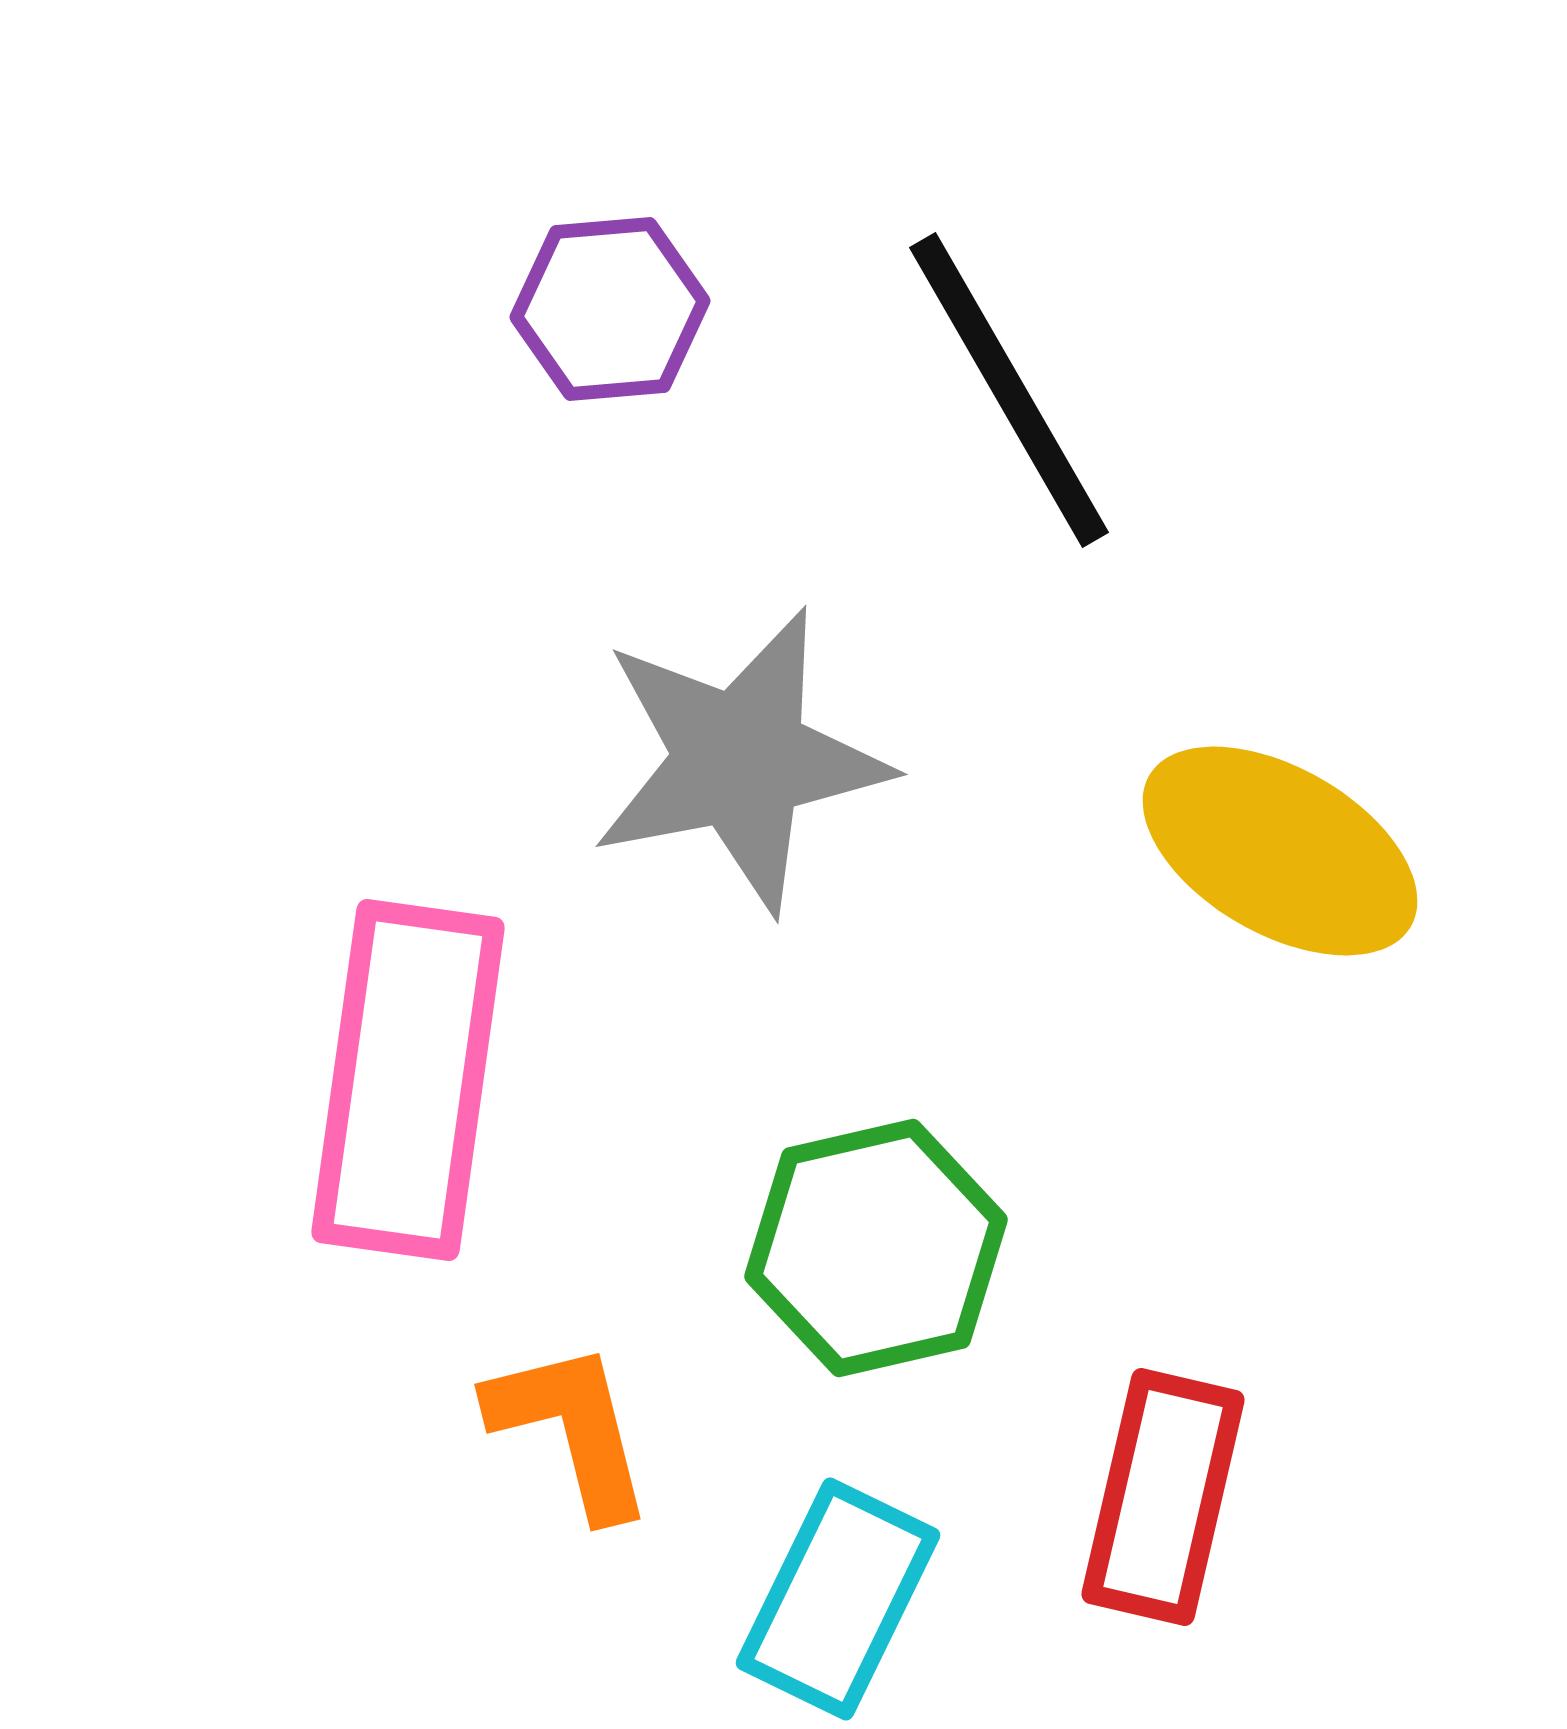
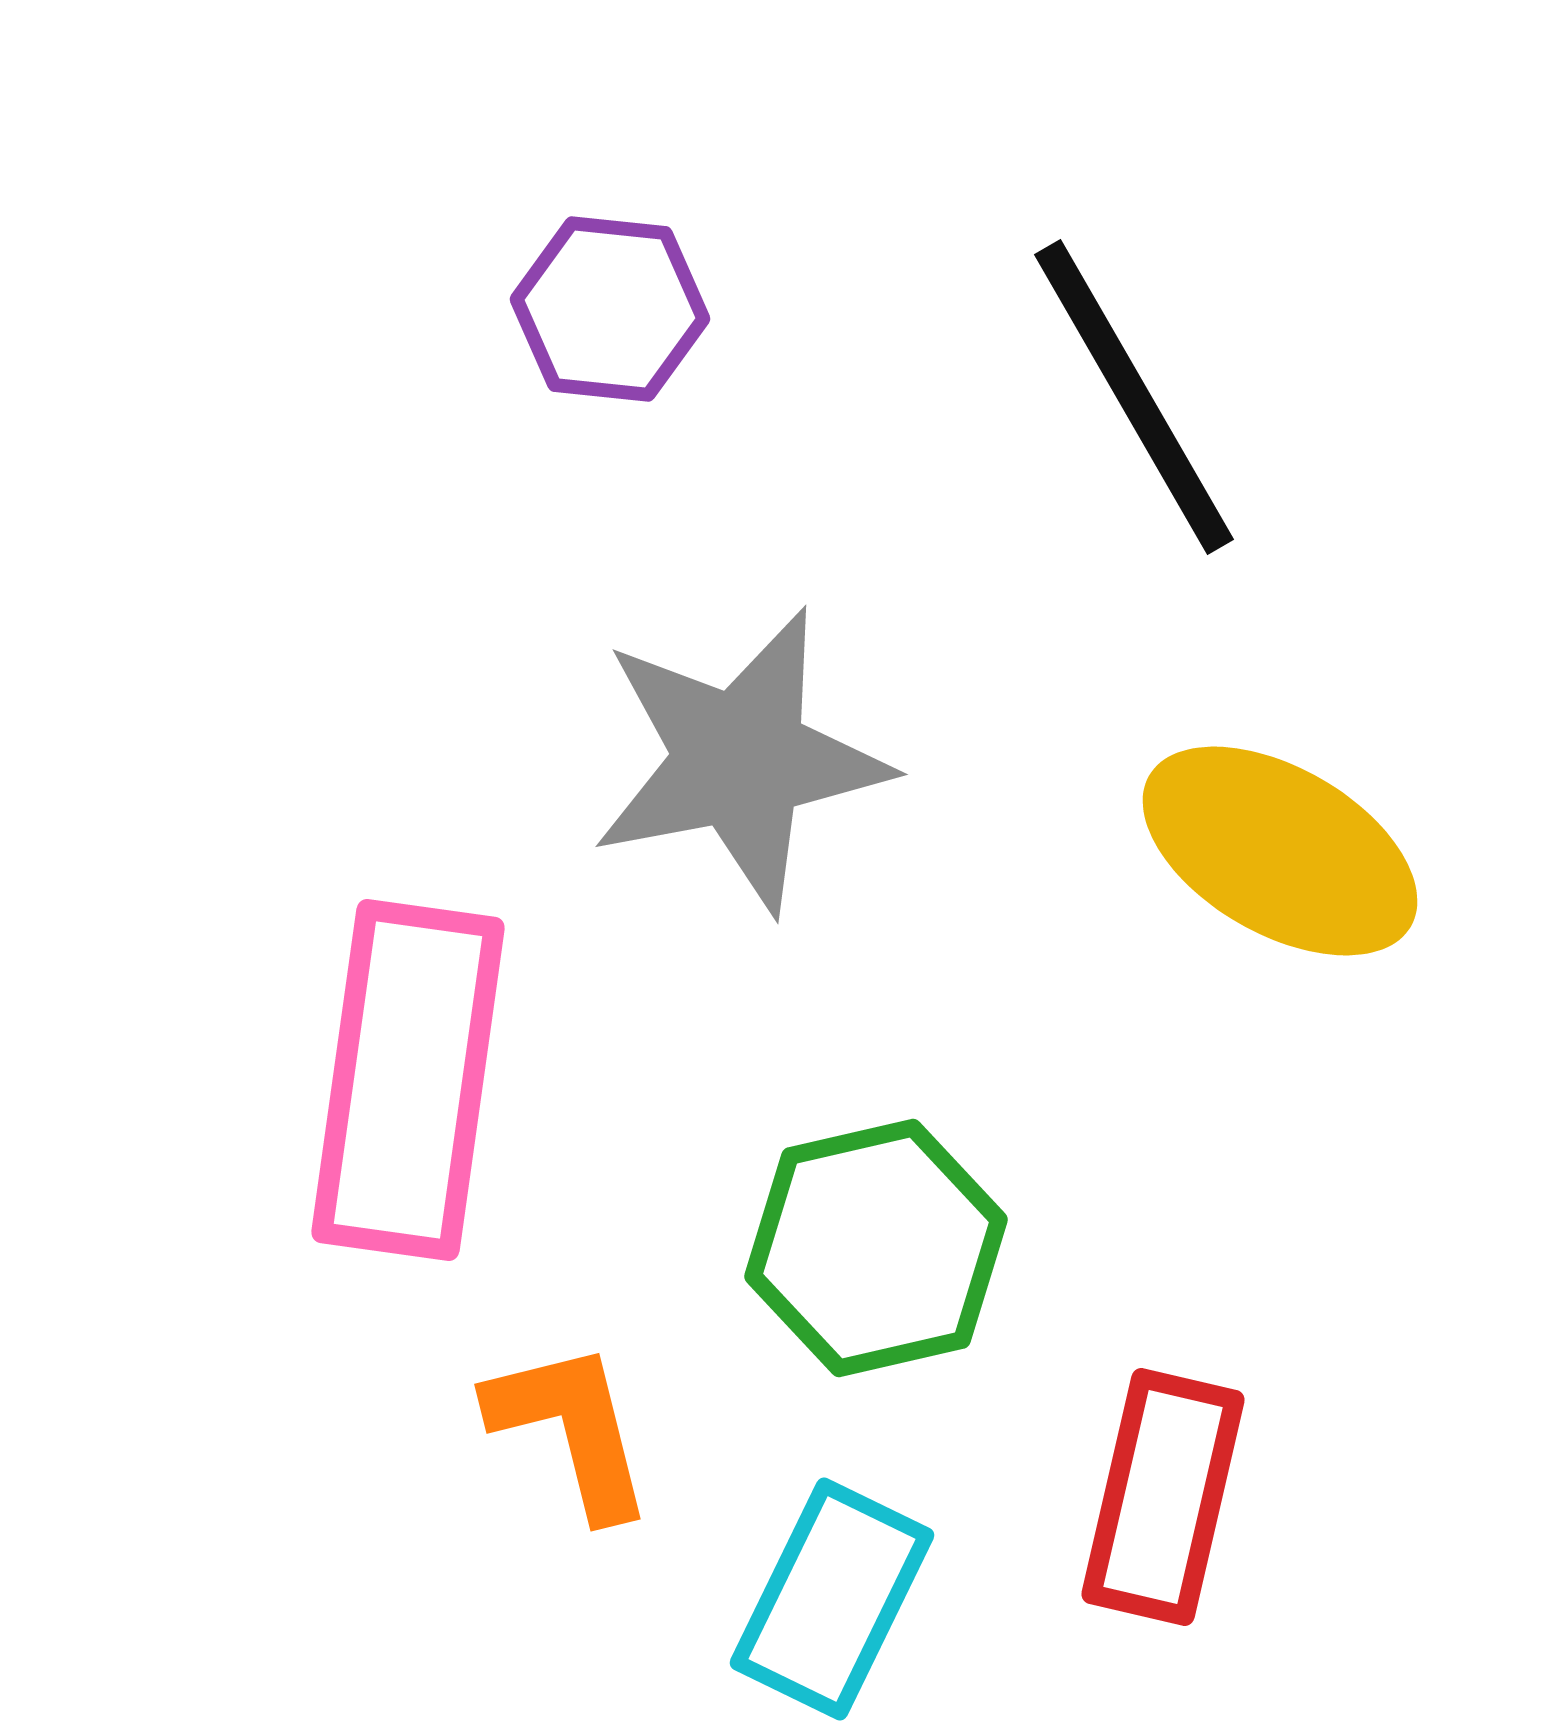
purple hexagon: rotated 11 degrees clockwise
black line: moved 125 px right, 7 px down
cyan rectangle: moved 6 px left
